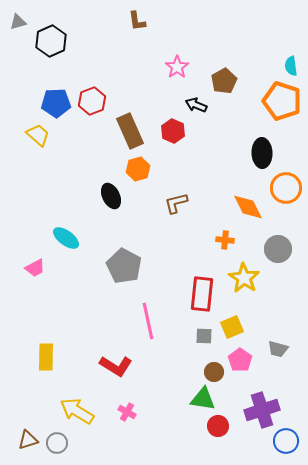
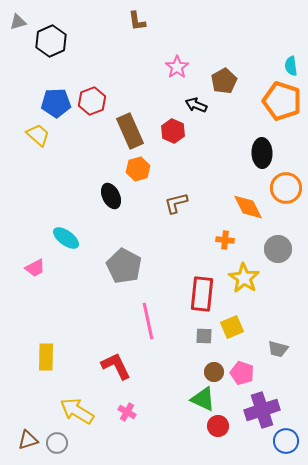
pink pentagon at (240, 360): moved 2 px right, 13 px down; rotated 15 degrees counterclockwise
red L-shape at (116, 366): rotated 148 degrees counterclockwise
green triangle at (203, 399): rotated 16 degrees clockwise
